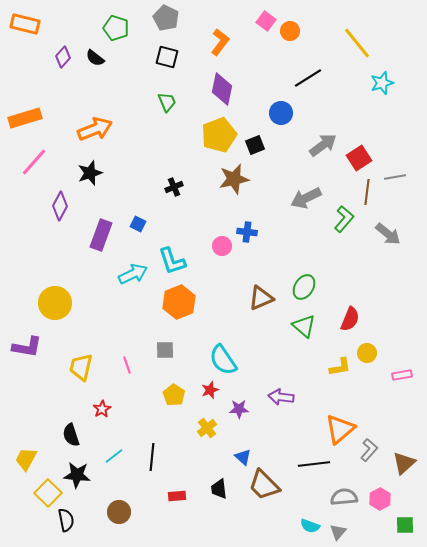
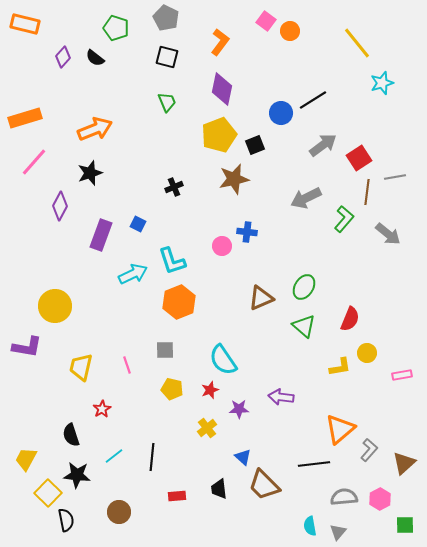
black line at (308, 78): moved 5 px right, 22 px down
yellow circle at (55, 303): moved 3 px down
yellow pentagon at (174, 395): moved 2 px left, 6 px up; rotated 20 degrees counterclockwise
cyan semicircle at (310, 526): rotated 60 degrees clockwise
